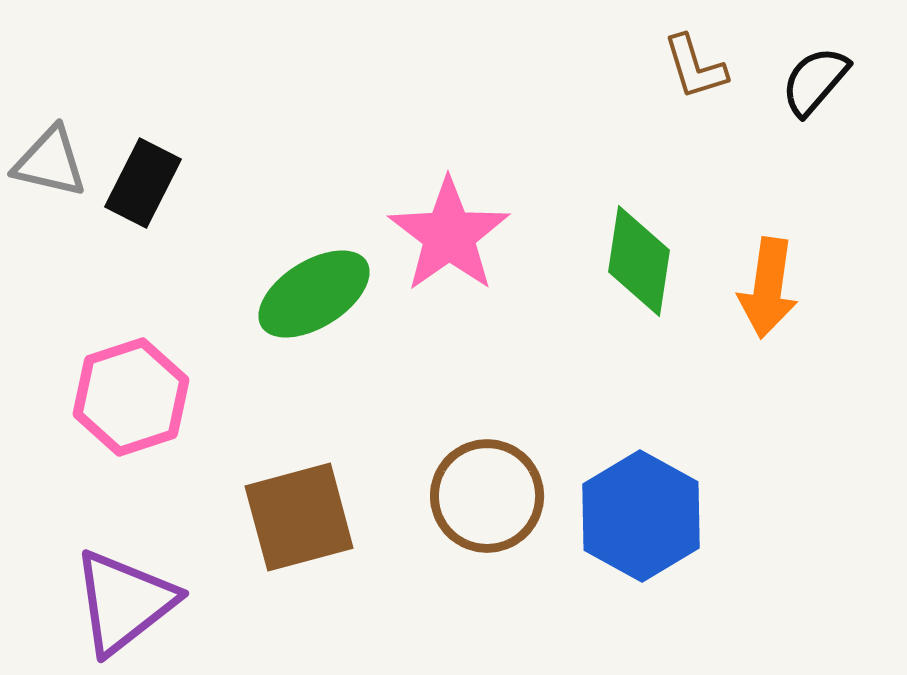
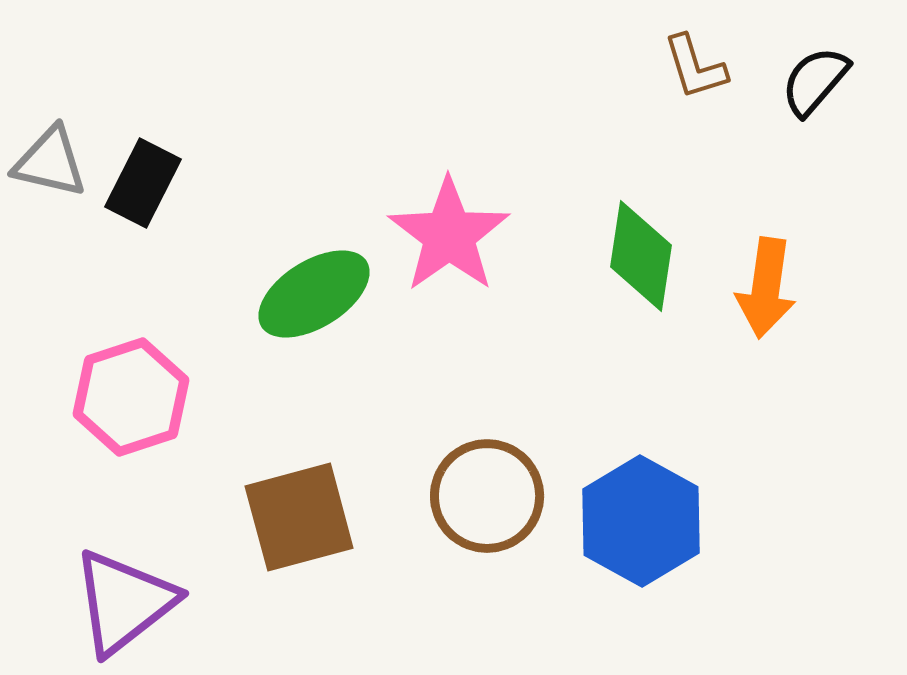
green diamond: moved 2 px right, 5 px up
orange arrow: moved 2 px left
blue hexagon: moved 5 px down
